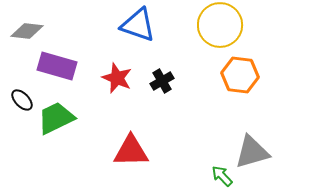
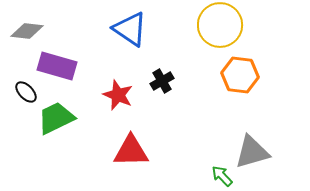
blue triangle: moved 8 px left, 4 px down; rotated 15 degrees clockwise
red star: moved 1 px right, 17 px down
black ellipse: moved 4 px right, 8 px up
